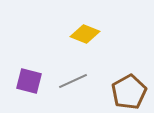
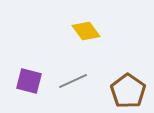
yellow diamond: moved 1 px right, 3 px up; rotated 32 degrees clockwise
brown pentagon: moved 1 px left, 1 px up; rotated 8 degrees counterclockwise
